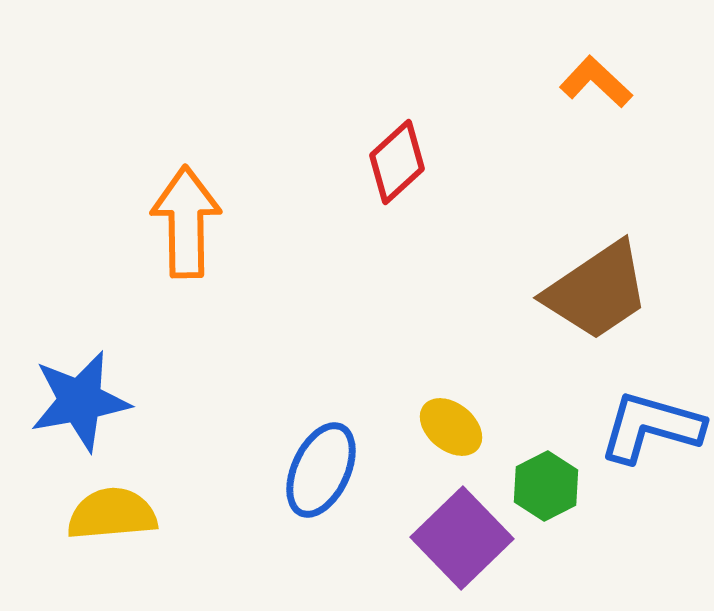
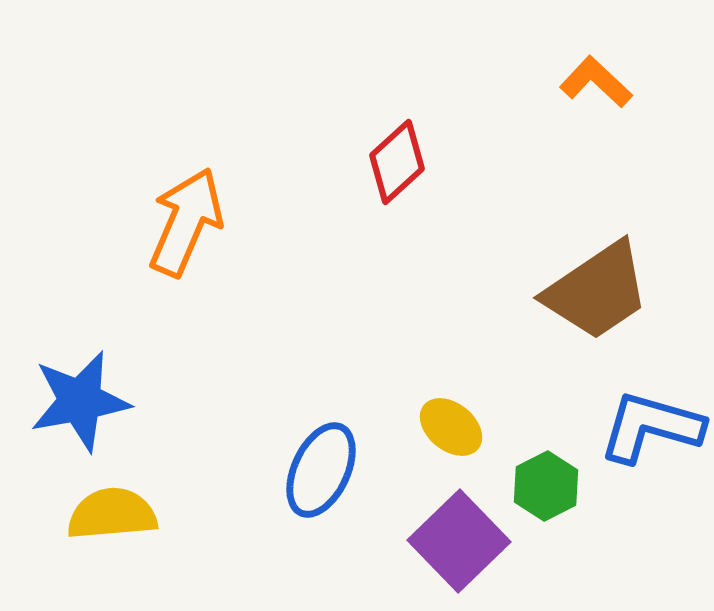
orange arrow: rotated 24 degrees clockwise
purple square: moved 3 px left, 3 px down
